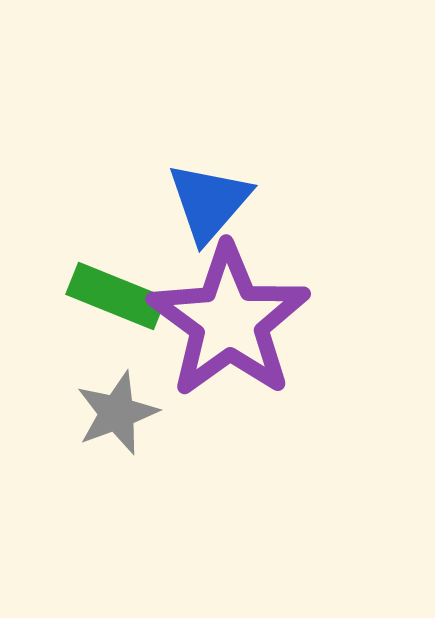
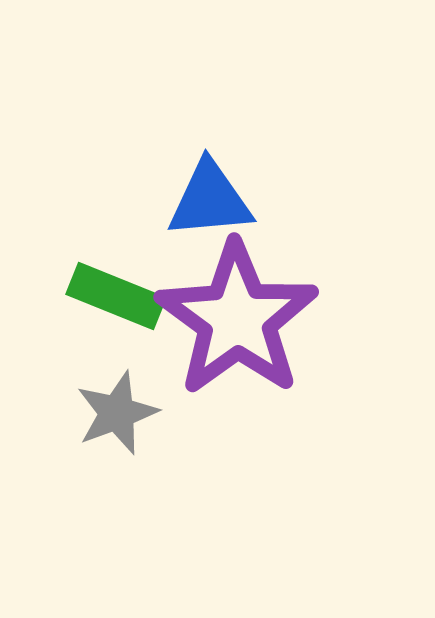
blue triangle: moved 1 px right, 2 px up; rotated 44 degrees clockwise
purple star: moved 8 px right, 2 px up
